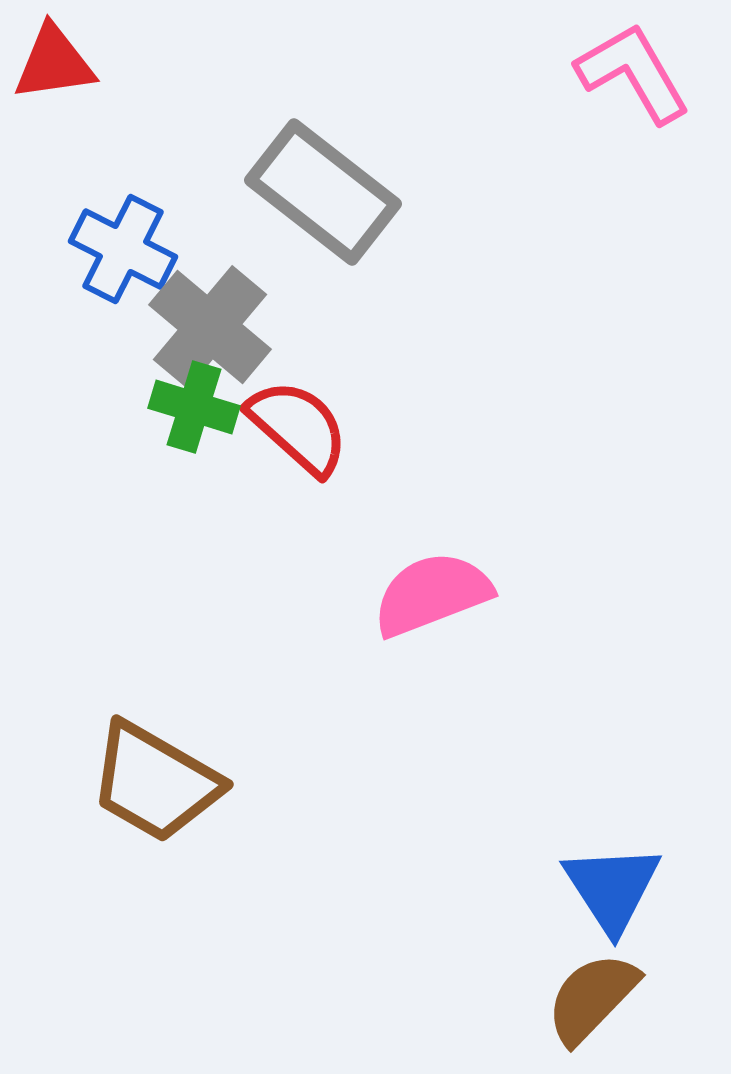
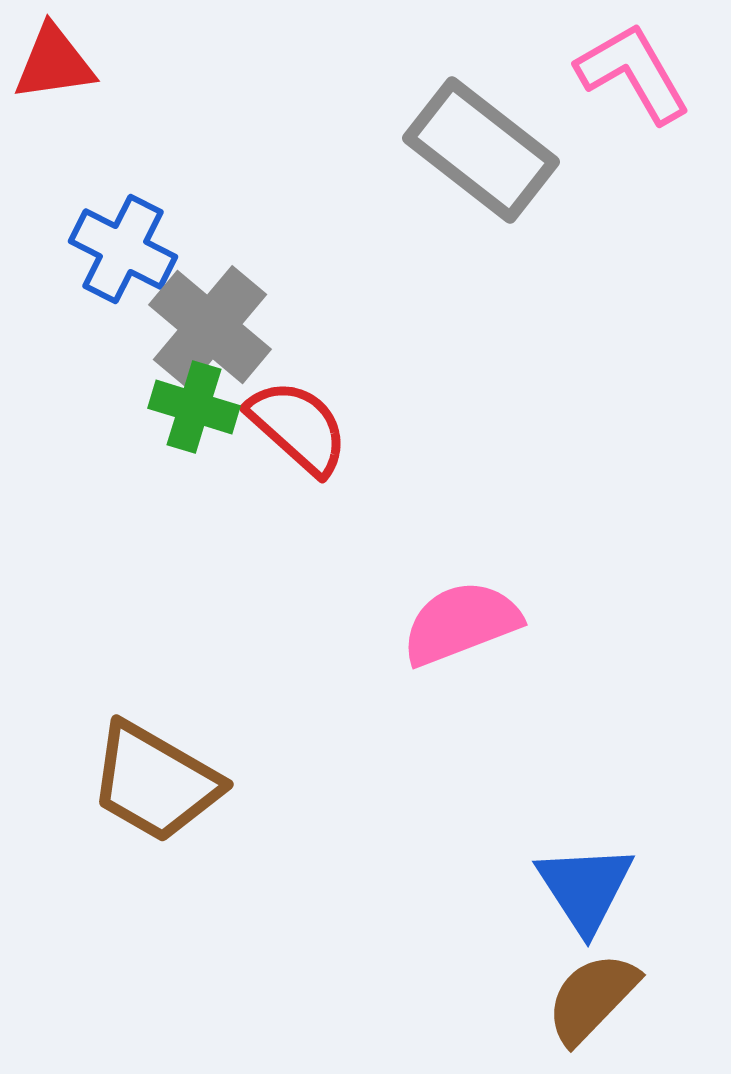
gray rectangle: moved 158 px right, 42 px up
pink semicircle: moved 29 px right, 29 px down
blue triangle: moved 27 px left
